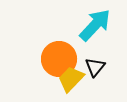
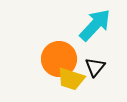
yellow trapezoid: rotated 116 degrees counterclockwise
